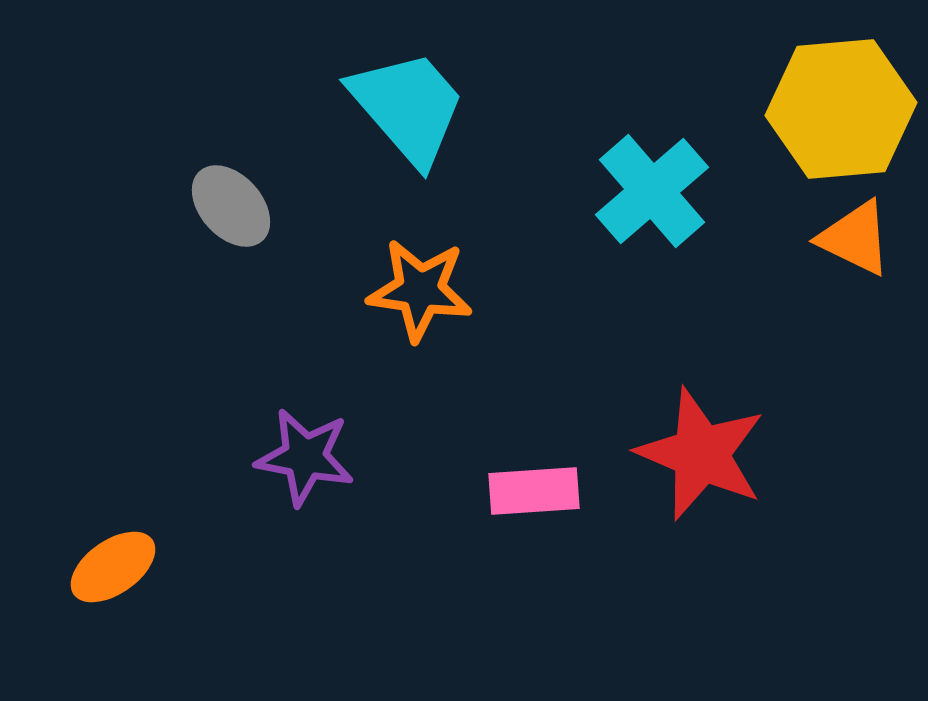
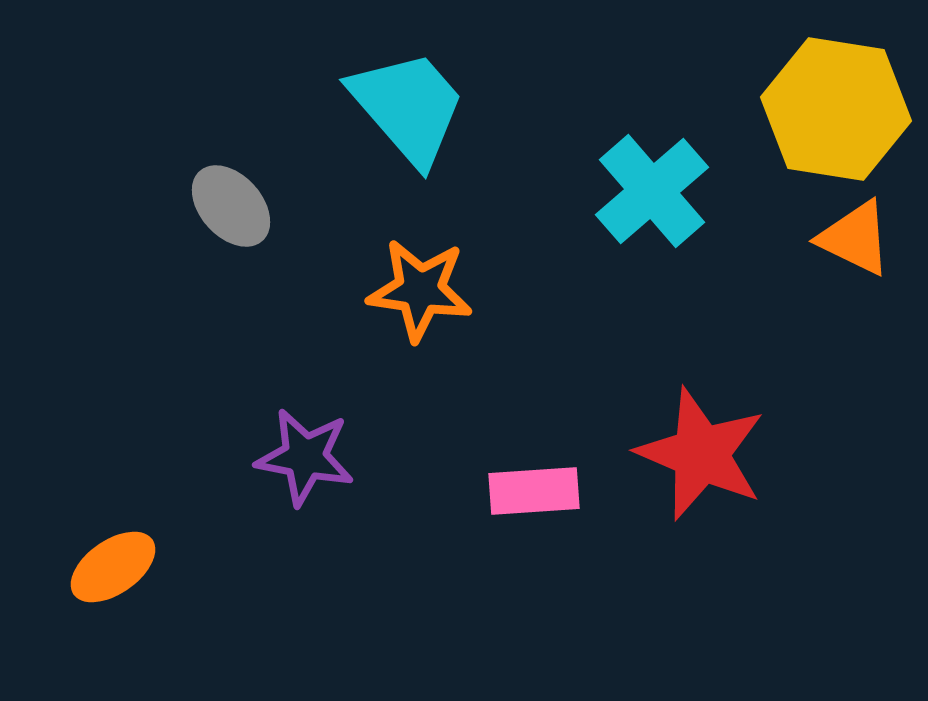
yellow hexagon: moved 5 px left; rotated 14 degrees clockwise
